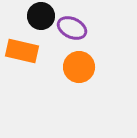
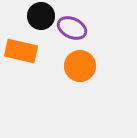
orange rectangle: moved 1 px left
orange circle: moved 1 px right, 1 px up
